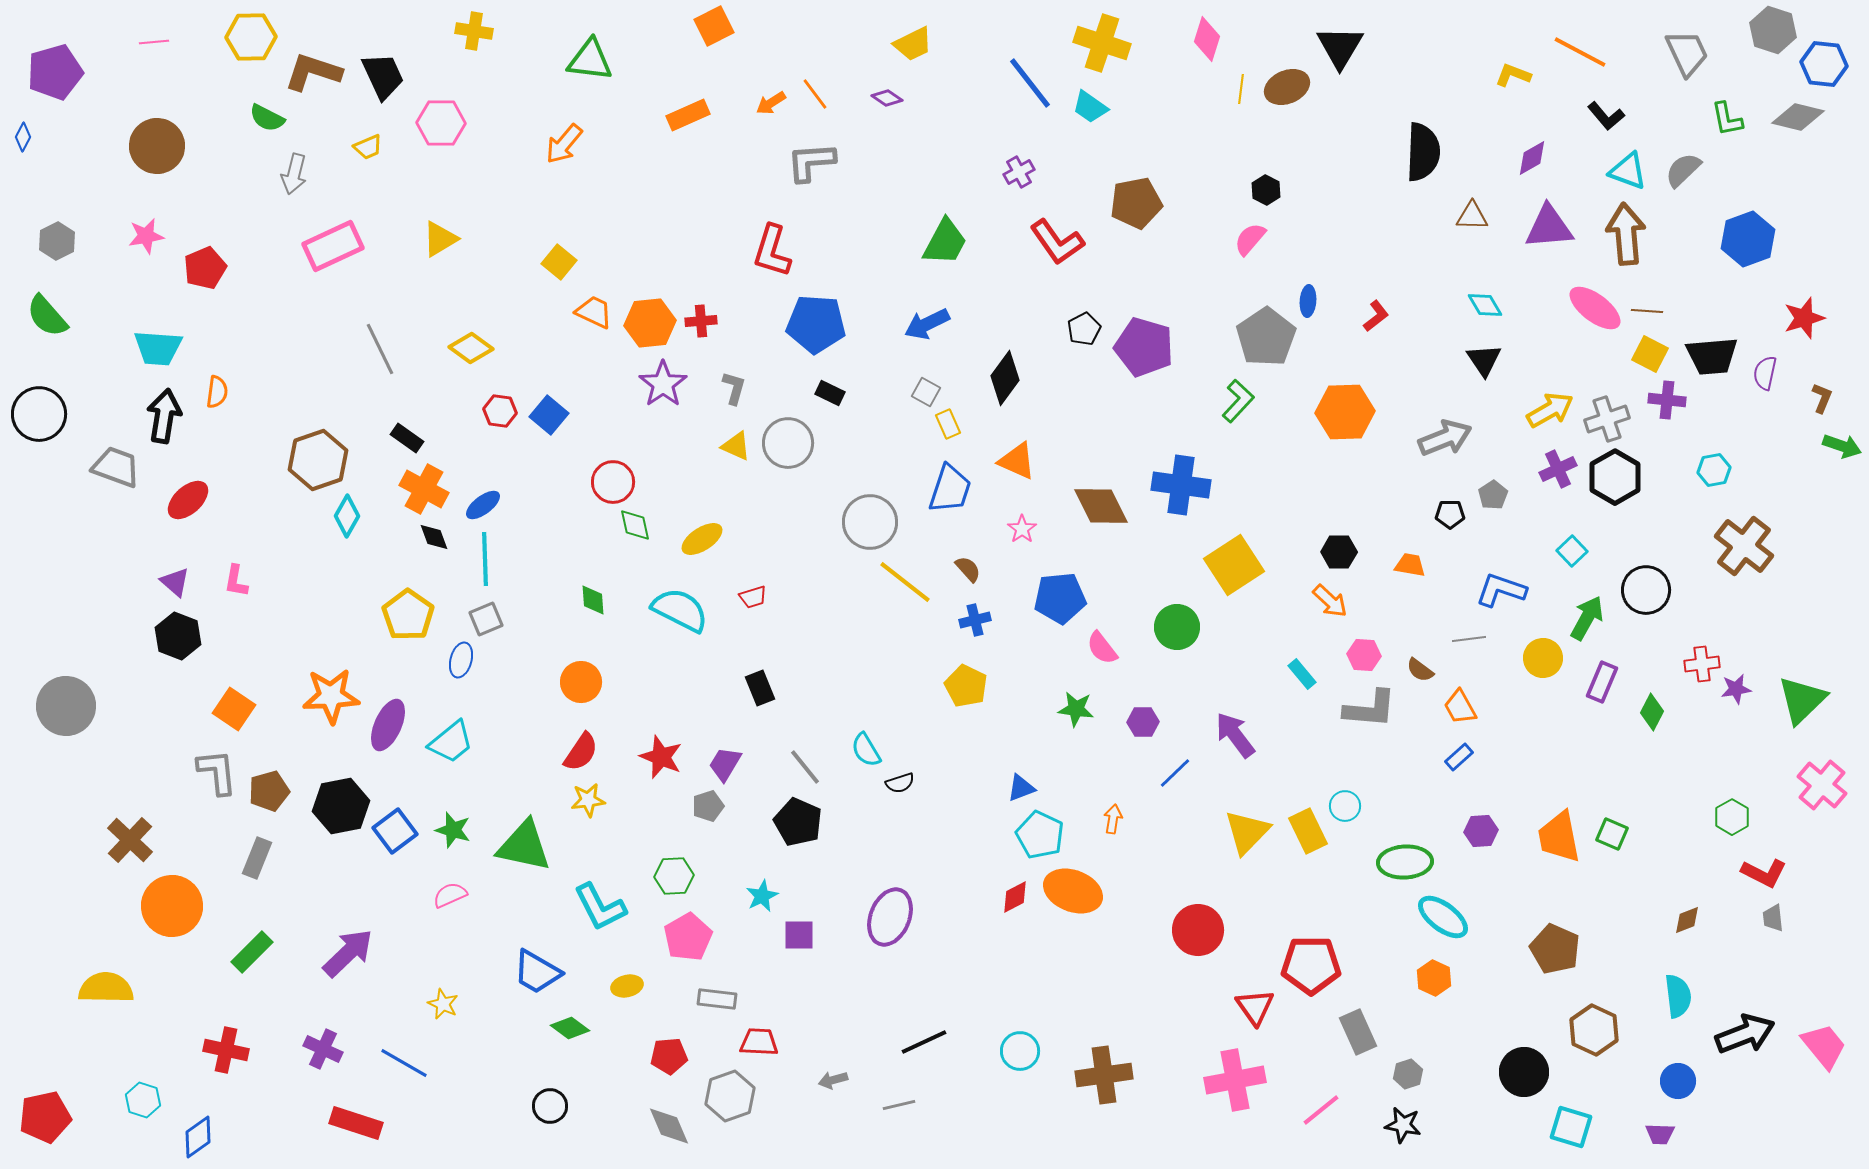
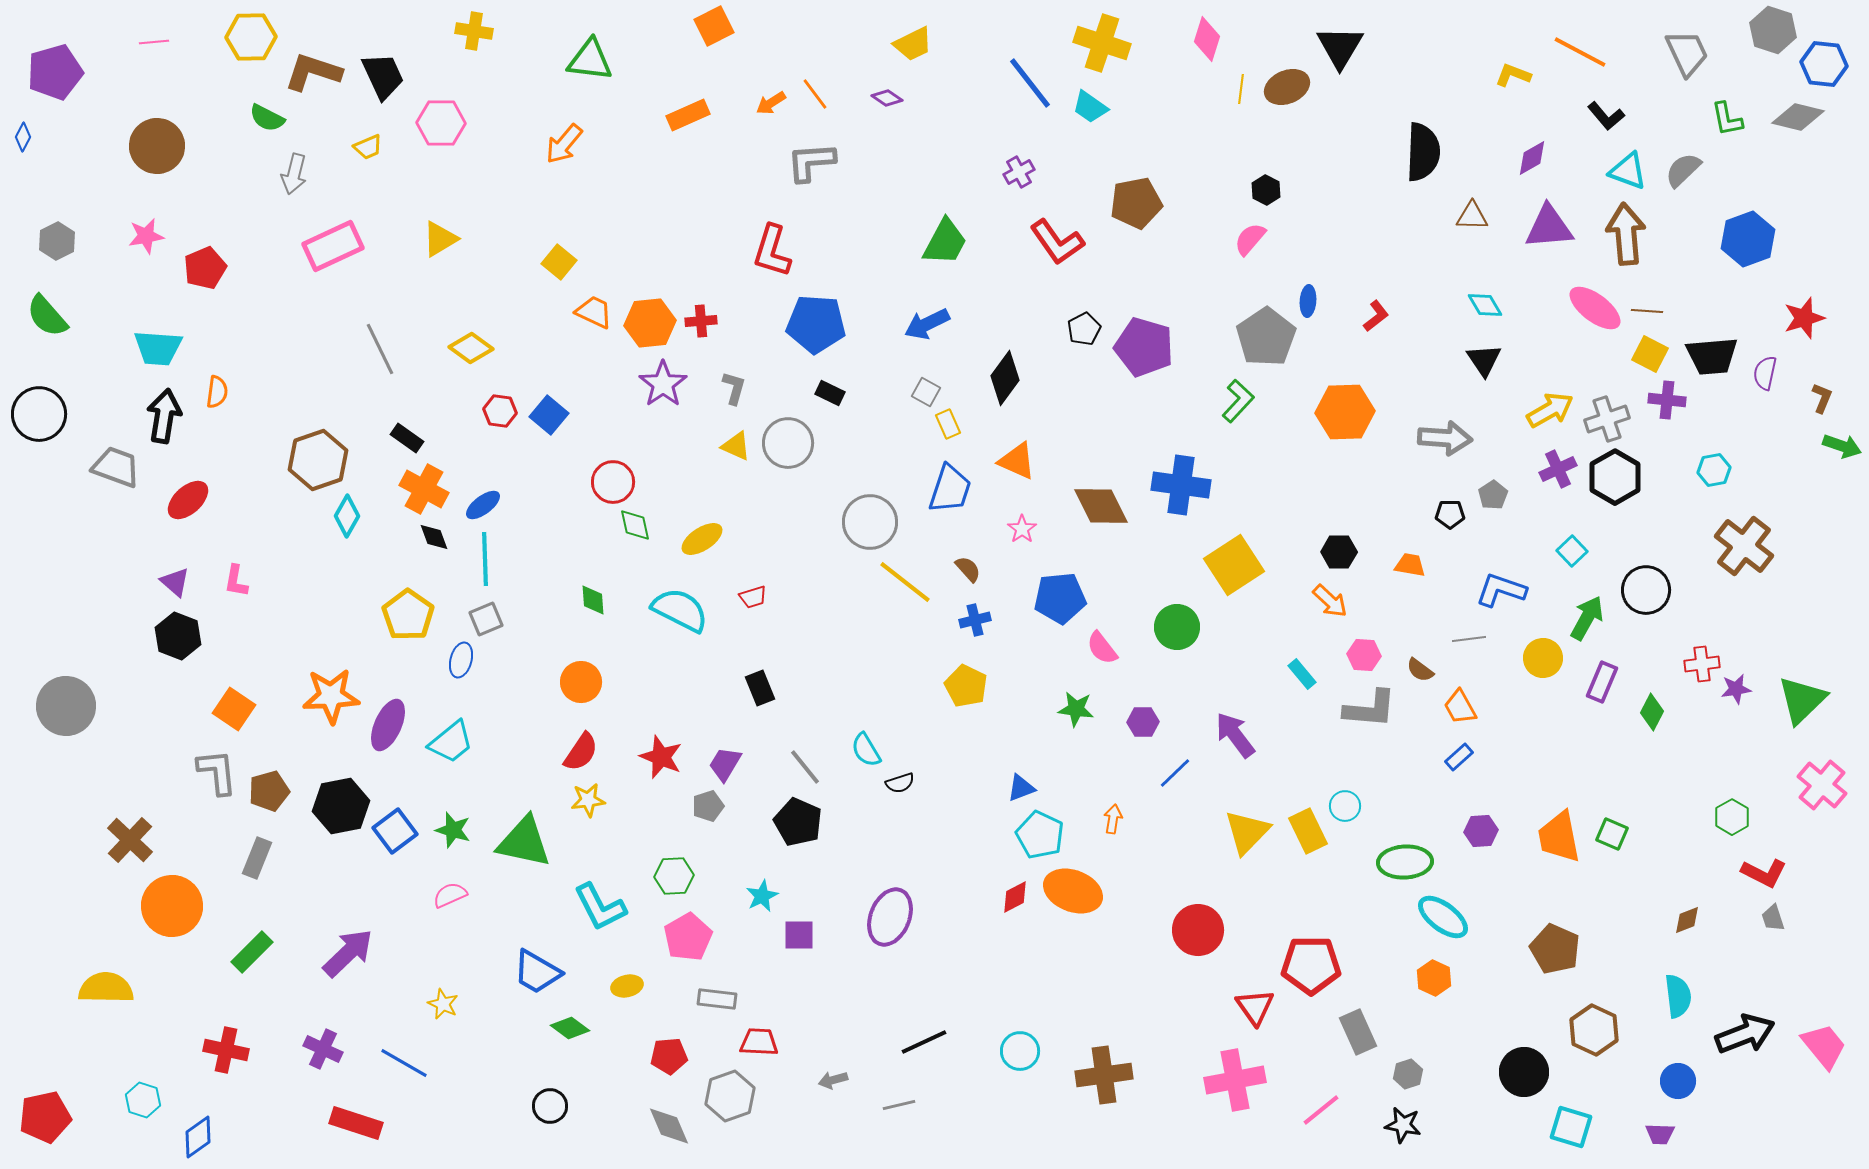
gray arrow at (1445, 438): rotated 26 degrees clockwise
green triangle at (524, 846): moved 4 px up
gray trapezoid at (1773, 918): rotated 12 degrees counterclockwise
